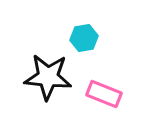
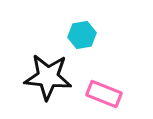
cyan hexagon: moved 2 px left, 3 px up
